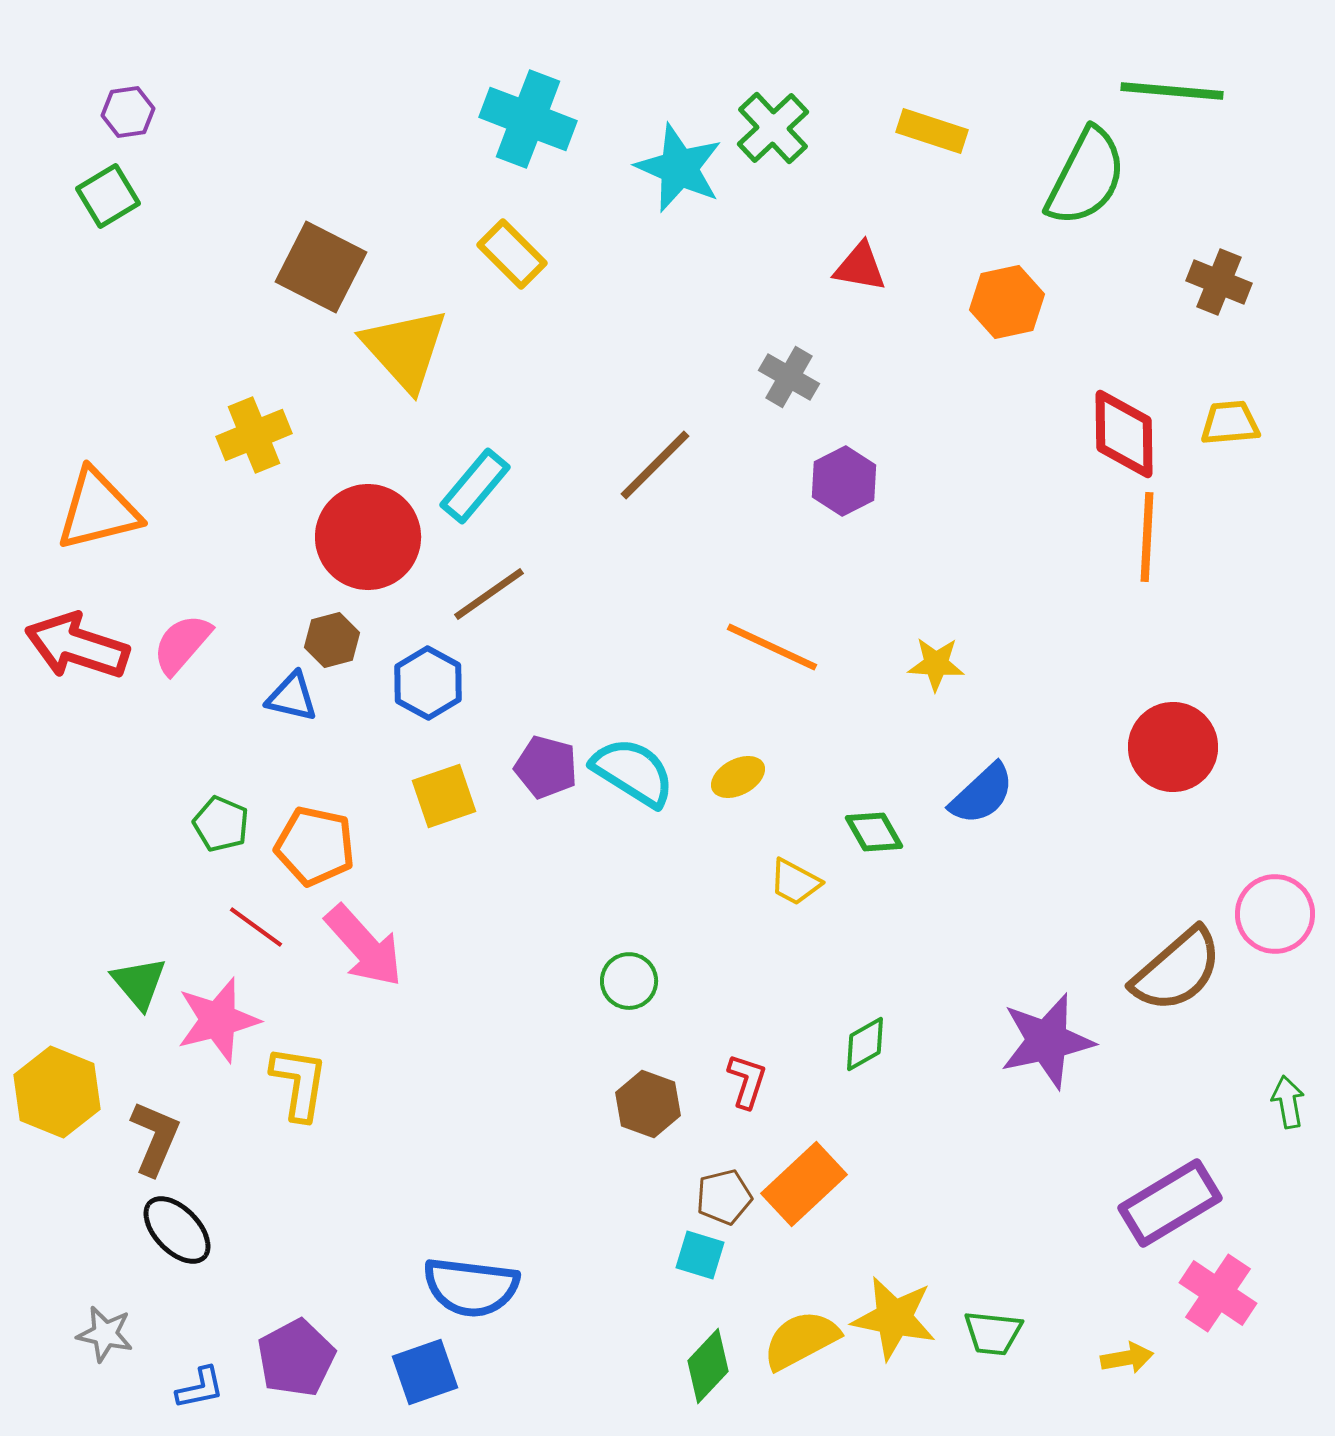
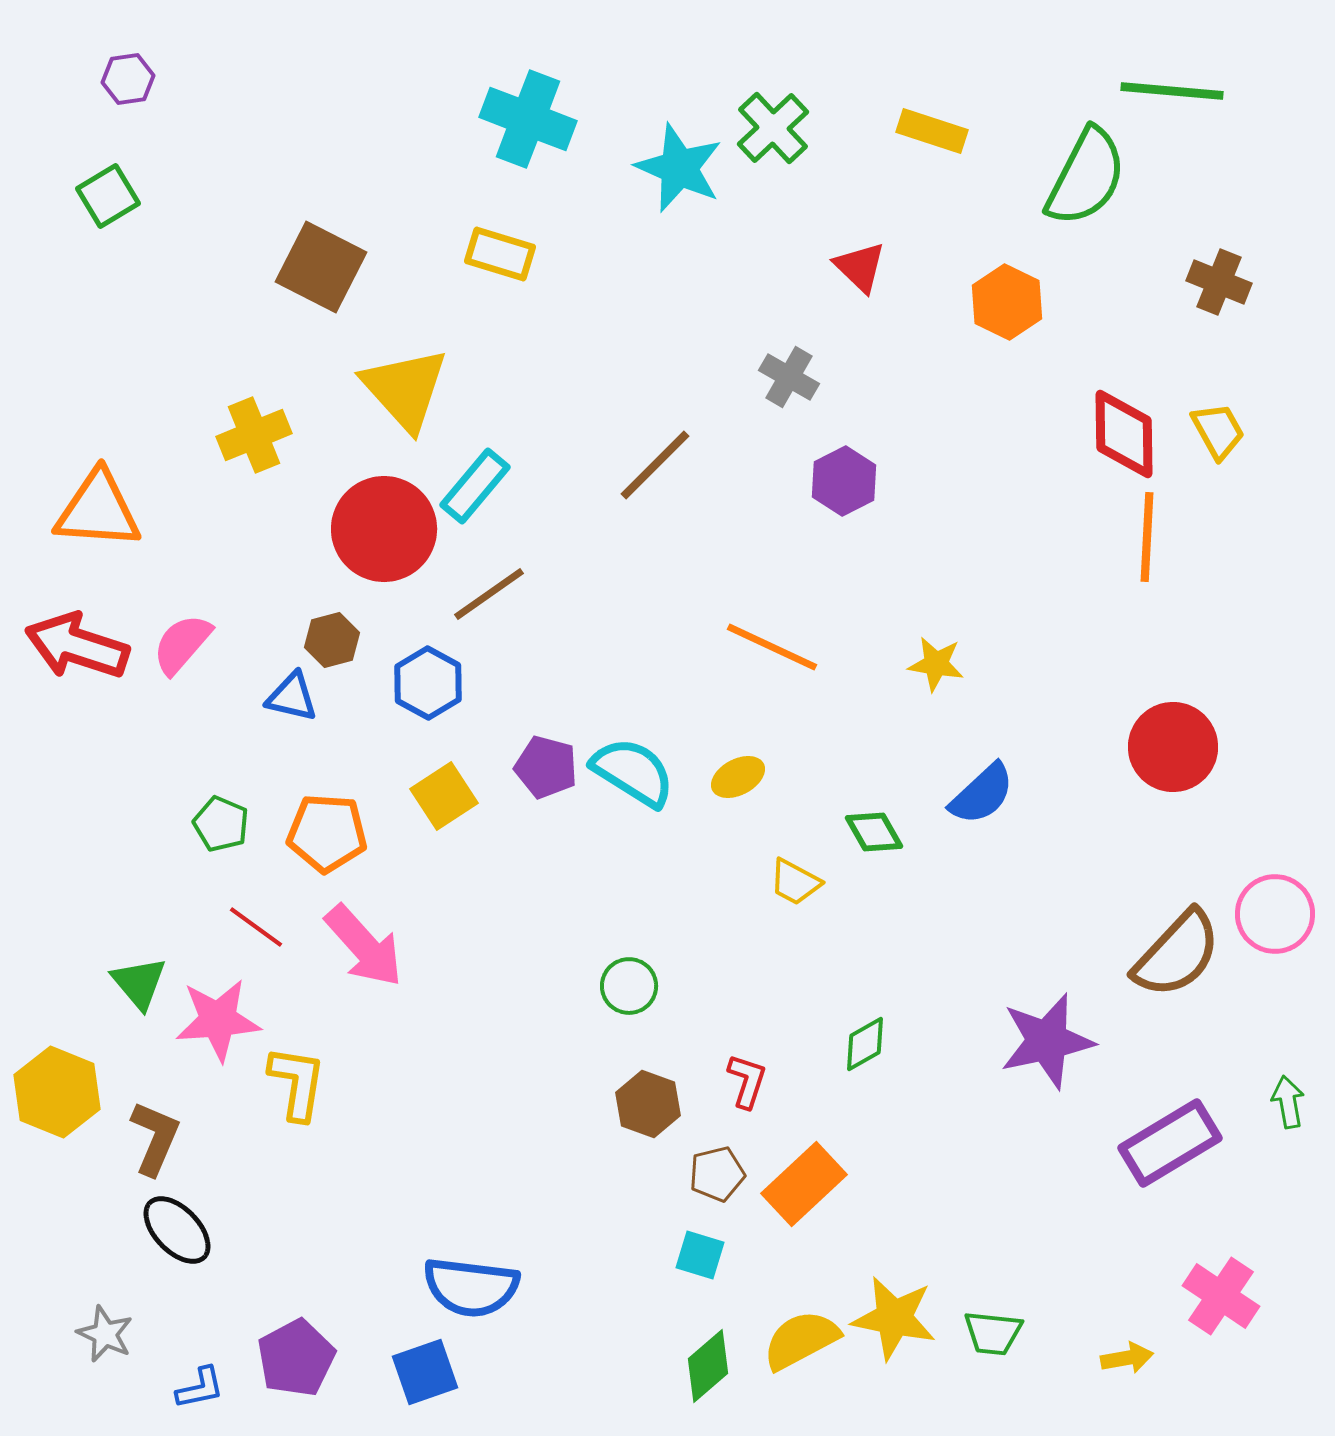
purple hexagon at (128, 112): moved 33 px up
yellow rectangle at (512, 254): moved 12 px left; rotated 28 degrees counterclockwise
red triangle at (860, 267): rotated 34 degrees clockwise
orange hexagon at (1007, 302): rotated 22 degrees counterclockwise
yellow triangle at (405, 349): moved 40 px down
yellow trapezoid at (1230, 423): moved 12 px left, 8 px down; rotated 66 degrees clockwise
orange triangle at (98, 510): rotated 18 degrees clockwise
red circle at (368, 537): moved 16 px right, 8 px up
yellow star at (936, 664): rotated 6 degrees clockwise
yellow square at (444, 796): rotated 14 degrees counterclockwise
orange pentagon at (315, 846): moved 12 px right, 13 px up; rotated 8 degrees counterclockwise
brown semicircle at (1177, 970): moved 16 px up; rotated 6 degrees counterclockwise
green circle at (629, 981): moved 5 px down
pink star at (218, 1020): rotated 10 degrees clockwise
yellow L-shape at (299, 1083): moved 2 px left
brown pentagon at (724, 1197): moved 7 px left, 23 px up
purple rectangle at (1170, 1203): moved 60 px up
pink cross at (1218, 1293): moved 3 px right, 3 px down
gray star at (105, 1334): rotated 12 degrees clockwise
green diamond at (708, 1366): rotated 6 degrees clockwise
